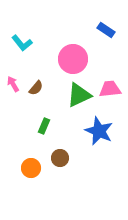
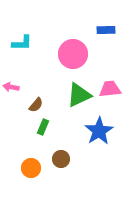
blue rectangle: rotated 36 degrees counterclockwise
cyan L-shape: rotated 50 degrees counterclockwise
pink circle: moved 5 px up
pink arrow: moved 2 px left, 3 px down; rotated 49 degrees counterclockwise
brown semicircle: moved 17 px down
green rectangle: moved 1 px left, 1 px down
blue star: rotated 16 degrees clockwise
brown circle: moved 1 px right, 1 px down
